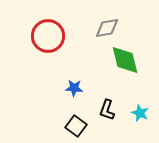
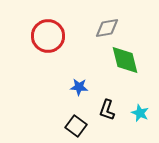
blue star: moved 5 px right, 1 px up
